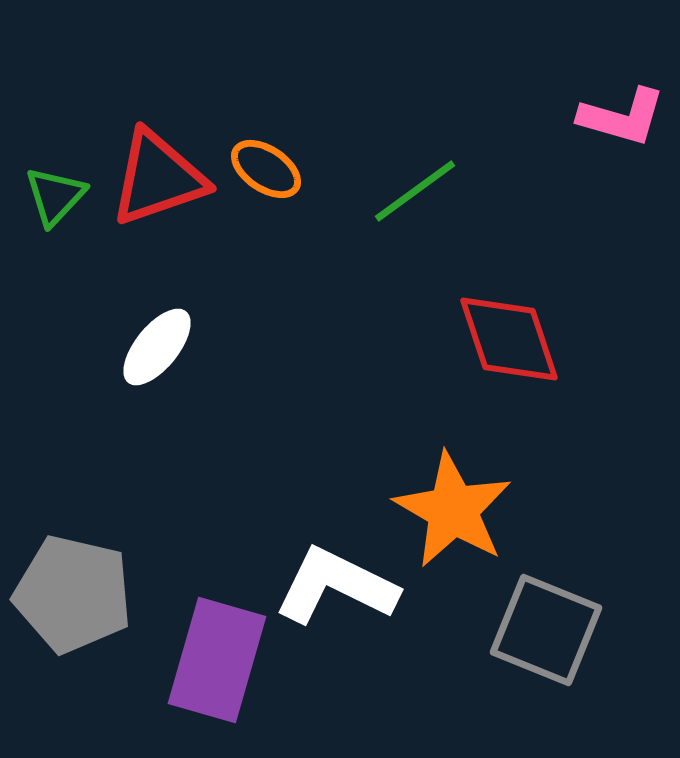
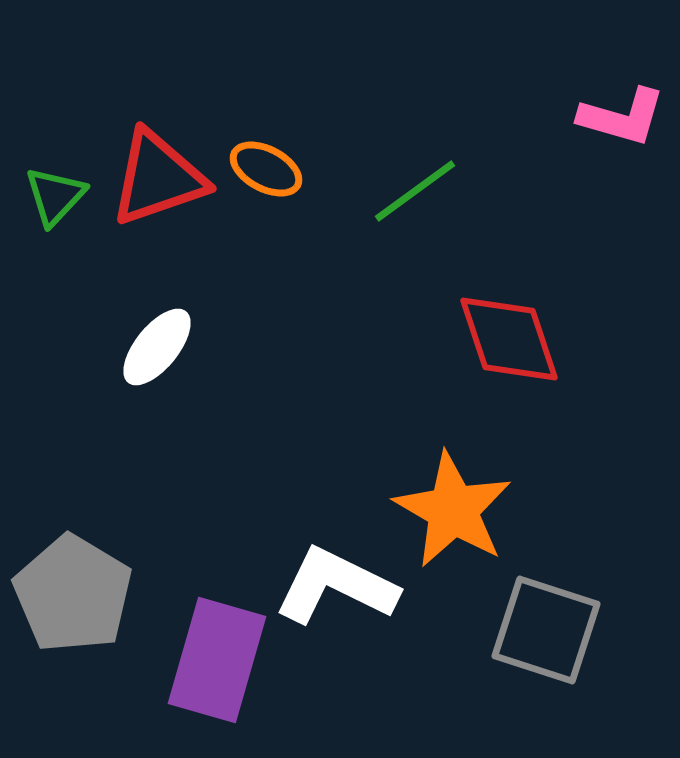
orange ellipse: rotated 6 degrees counterclockwise
gray pentagon: rotated 18 degrees clockwise
gray square: rotated 4 degrees counterclockwise
